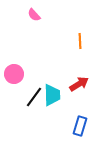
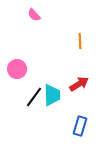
pink circle: moved 3 px right, 5 px up
